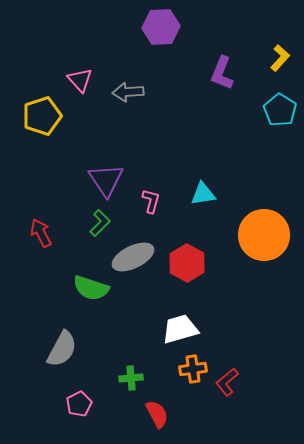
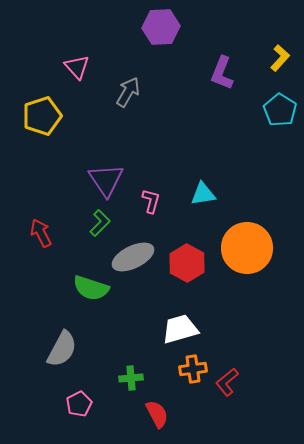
pink triangle: moved 3 px left, 13 px up
gray arrow: rotated 124 degrees clockwise
orange circle: moved 17 px left, 13 px down
